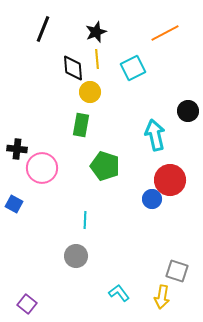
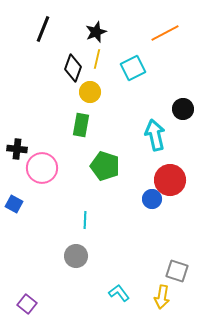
yellow line: rotated 18 degrees clockwise
black diamond: rotated 24 degrees clockwise
black circle: moved 5 px left, 2 px up
